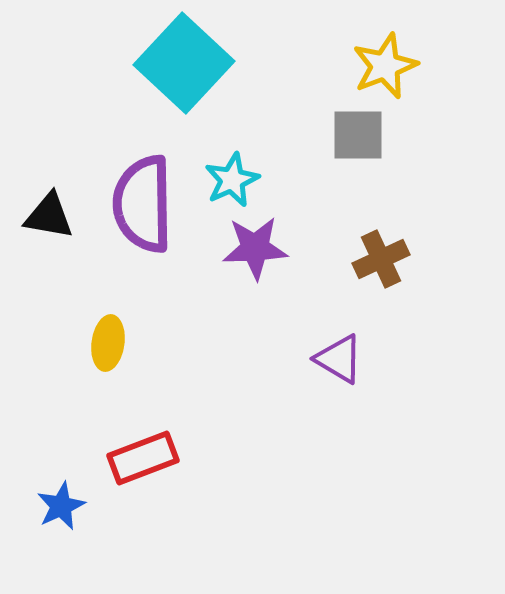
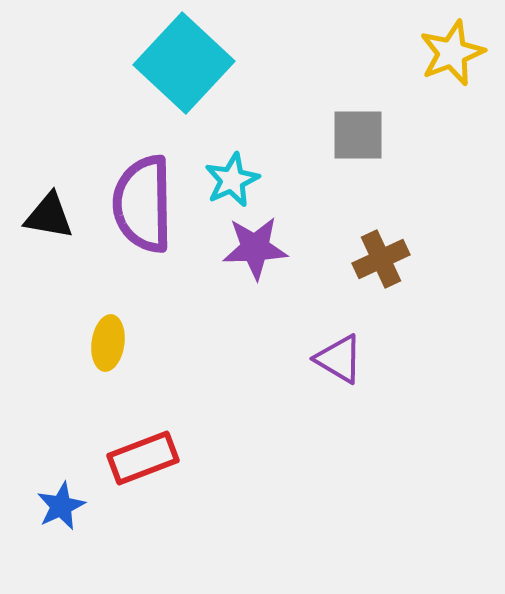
yellow star: moved 67 px right, 13 px up
